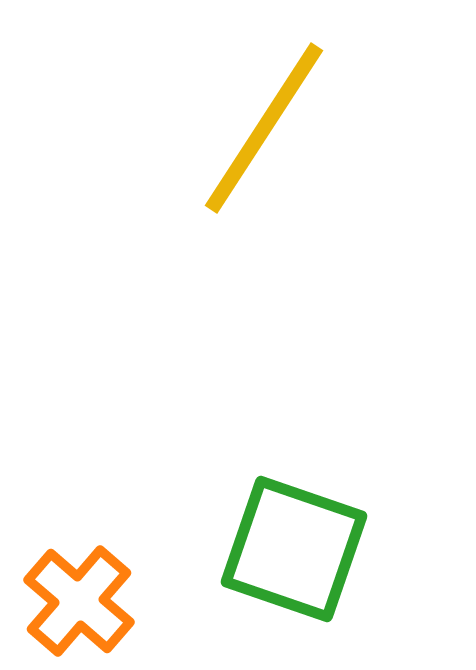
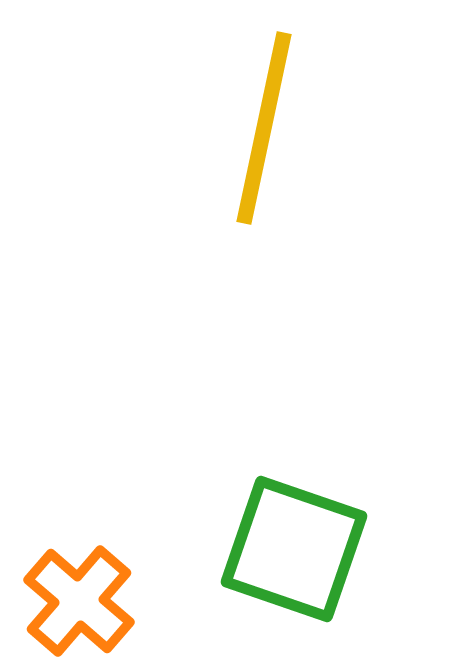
yellow line: rotated 21 degrees counterclockwise
